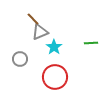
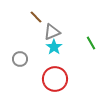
brown line: moved 3 px right, 2 px up
gray triangle: moved 12 px right
green line: rotated 64 degrees clockwise
red circle: moved 2 px down
